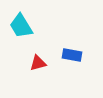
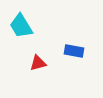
blue rectangle: moved 2 px right, 4 px up
